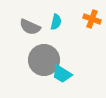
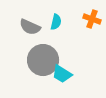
gray circle: moved 1 px left
